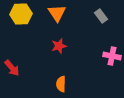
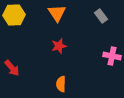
yellow hexagon: moved 7 px left, 1 px down
